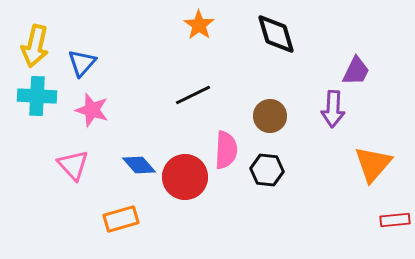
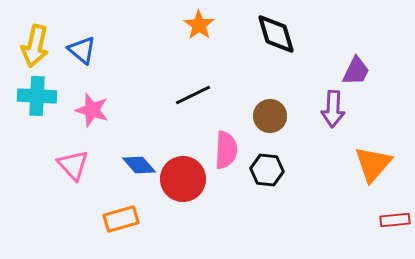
blue triangle: moved 13 px up; rotated 32 degrees counterclockwise
red circle: moved 2 px left, 2 px down
